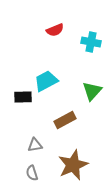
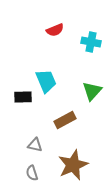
cyan trapezoid: rotated 95 degrees clockwise
gray triangle: rotated 21 degrees clockwise
